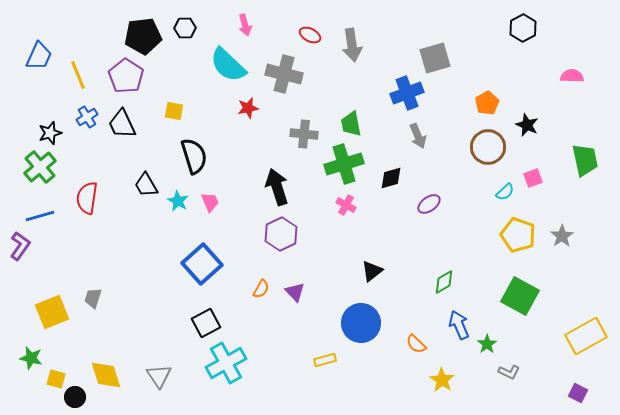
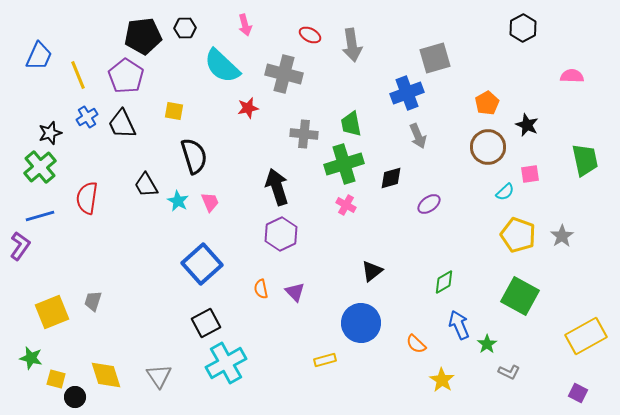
cyan semicircle at (228, 65): moved 6 px left, 1 px down
pink square at (533, 178): moved 3 px left, 4 px up; rotated 12 degrees clockwise
orange semicircle at (261, 289): rotated 138 degrees clockwise
gray trapezoid at (93, 298): moved 3 px down
